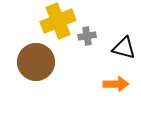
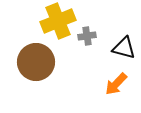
orange arrow: rotated 135 degrees clockwise
